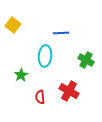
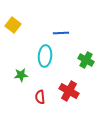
green star: rotated 24 degrees clockwise
